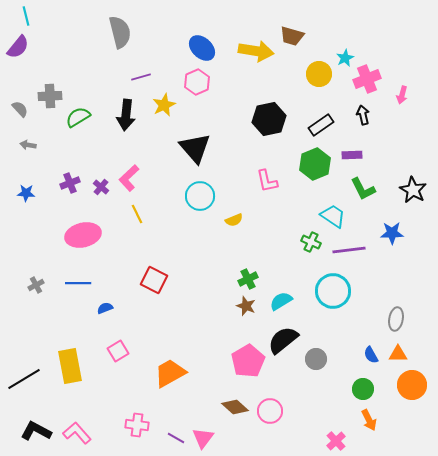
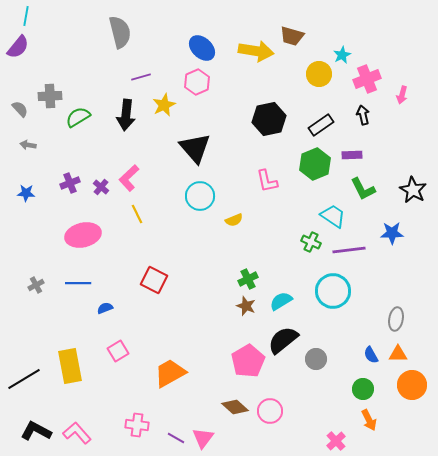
cyan line at (26, 16): rotated 24 degrees clockwise
cyan star at (345, 58): moved 3 px left, 3 px up
